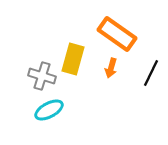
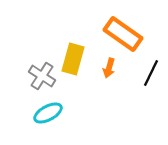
orange rectangle: moved 6 px right
orange arrow: moved 2 px left
gray cross: rotated 16 degrees clockwise
cyan ellipse: moved 1 px left, 3 px down
